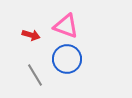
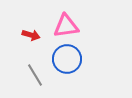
pink triangle: rotated 28 degrees counterclockwise
